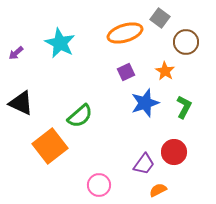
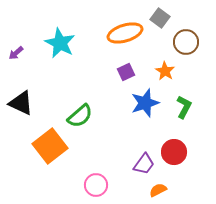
pink circle: moved 3 px left
